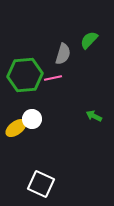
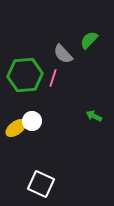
gray semicircle: rotated 120 degrees clockwise
pink line: rotated 60 degrees counterclockwise
white circle: moved 2 px down
